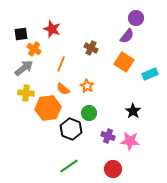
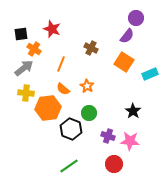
red circle: moved 1 px right, 5 px up
